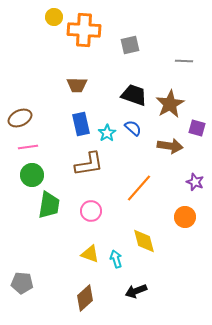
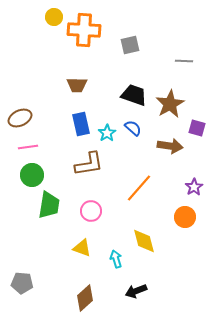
purple star: moved 1 px left, 5 px down; rotated 18 degrees clockwise
yellow triangle: moved 8 px left, 6 px up
